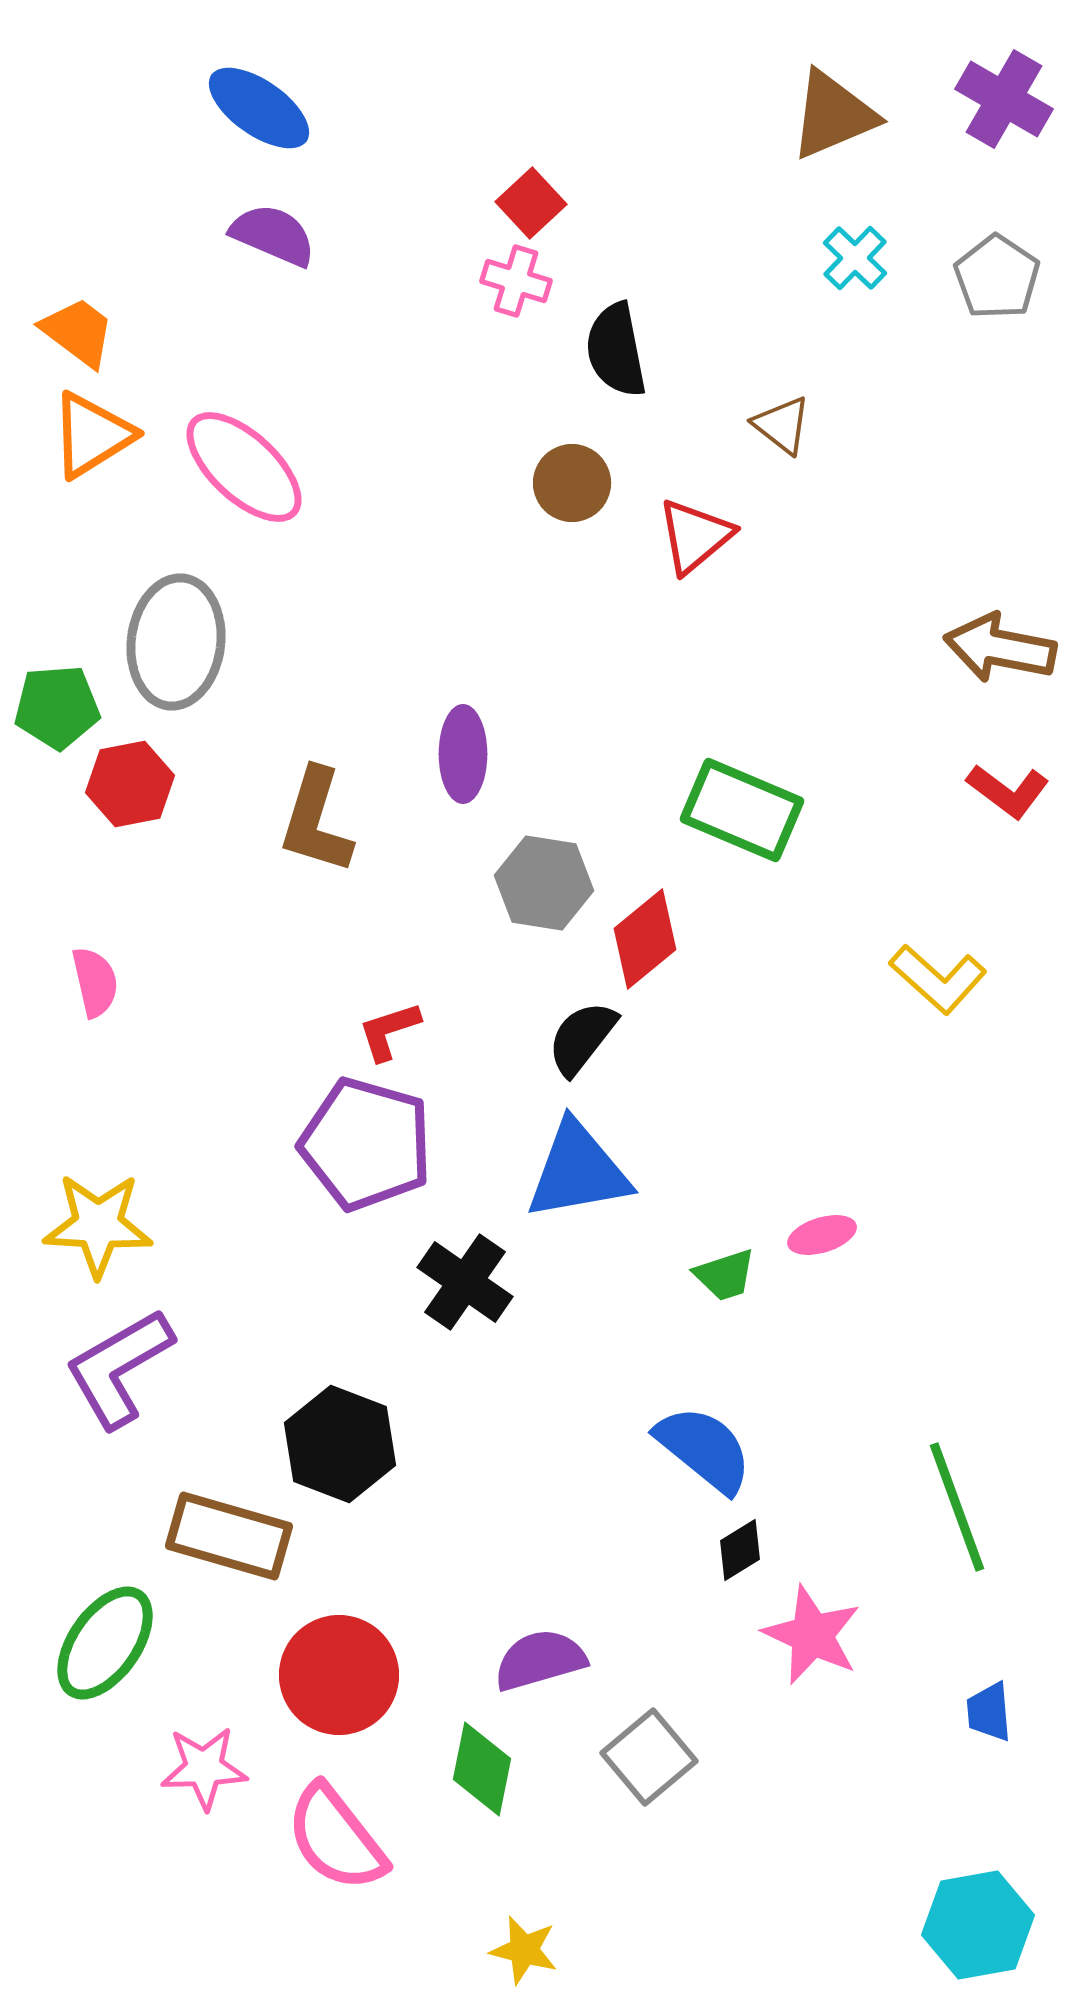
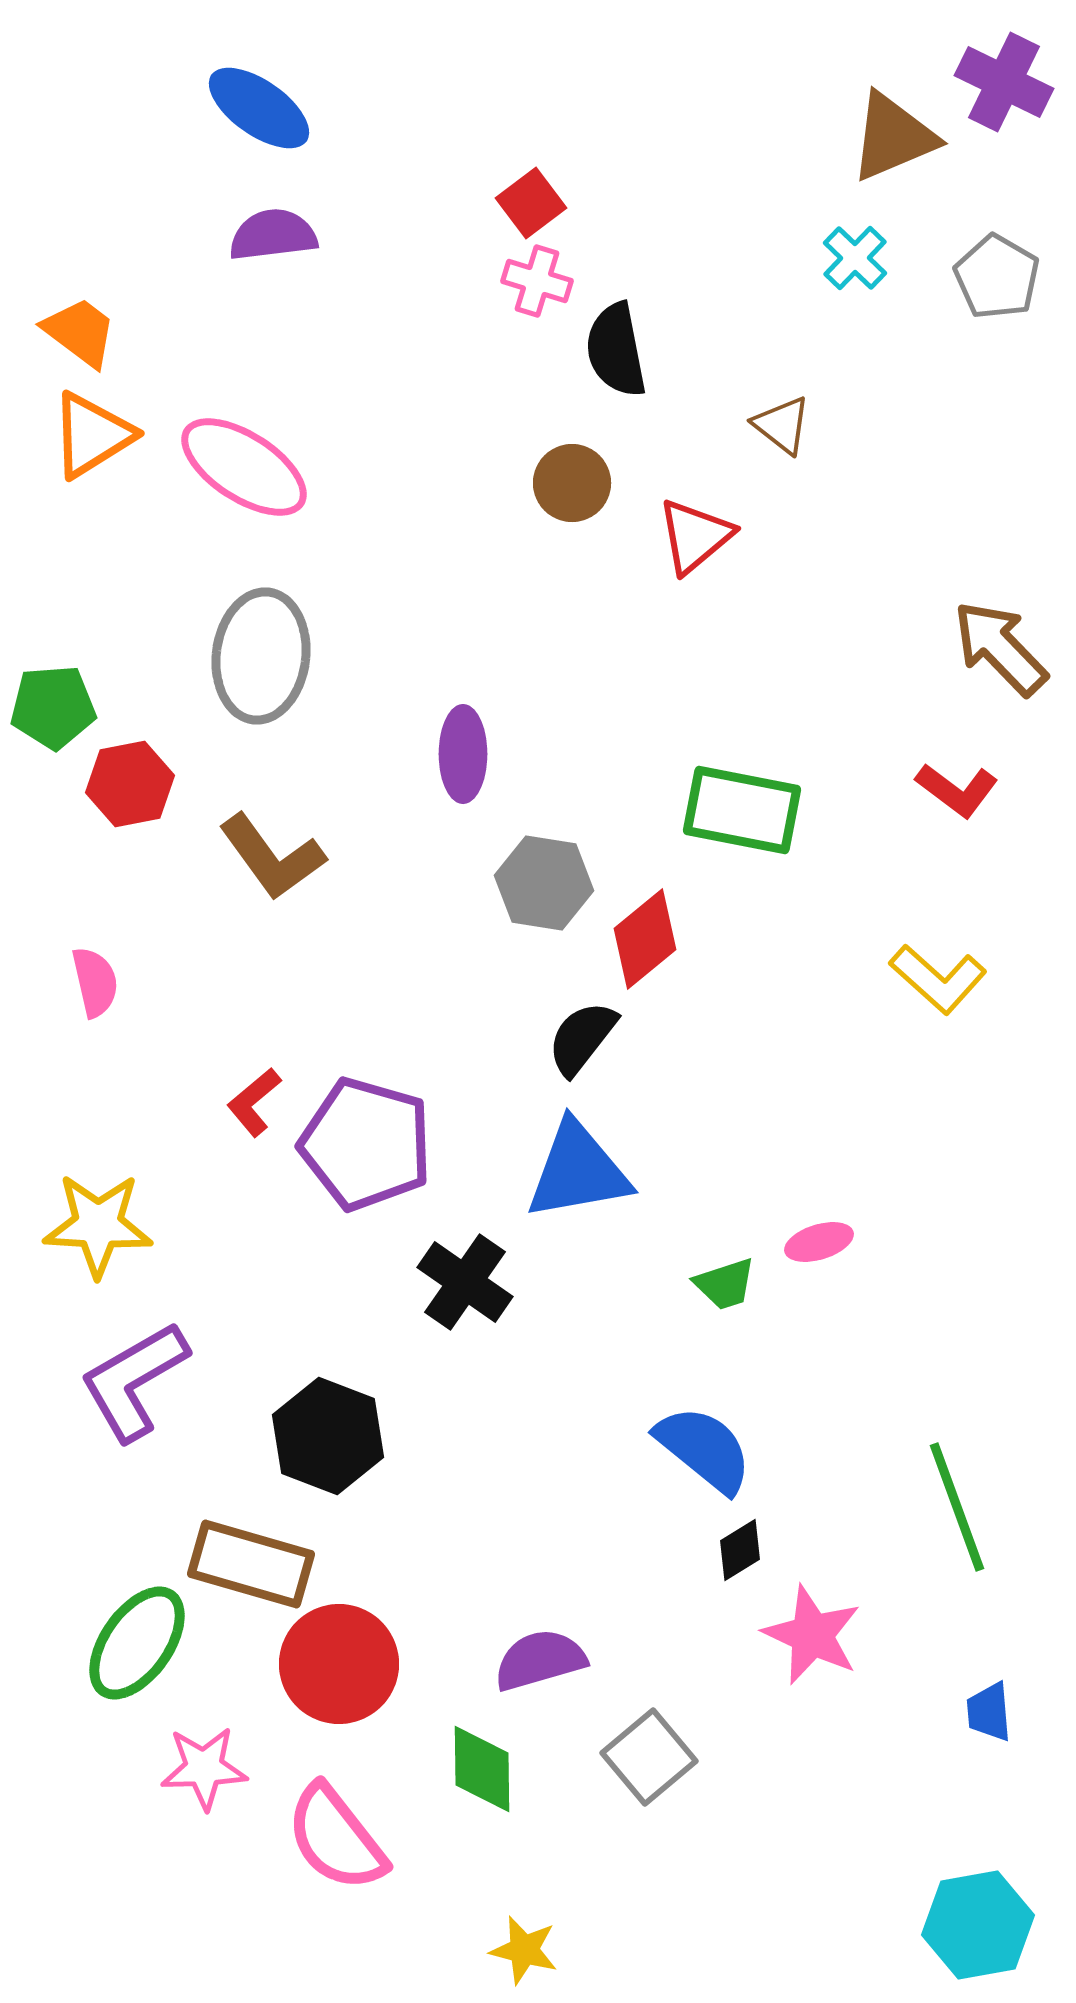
purple cross at (1004, 99): moved 17 px up; rotated 4 degrees counterclockwise
brown triangle at (833, 115): moved 60 px right, 22 px down
red square at (531, 203): rotated 6 degrees clockwise
purple semicircle at (273, 235): rotated 30 degrees counterclockwise
gray pentagon at (997, 277): rotated 4 degrees counterclockwise
pink cross at (516, 281): moved 21 px right
orange trapezoid at (78, 332): moved 2 px right
pink ellipse at (244, 467): rotated 10 degrees counterclockwise
gray ellipse at (176, 642): moved 85 px right, 14 px down
brown arrow at (1000, 648): rotated 35 degrees clockwise
green pentagon at (57, 707): moved 4 px left
red L-shape at (1008, 791): moved 51 px left, 1 px up
green rectangle at (742, 810): rotated 12 degrees counterclockwise
brown L-shape at (316, 821): moved 44 px left, 36 px down; rotated 53 degrees counterclockwise
red L-shape at (389, 1031): moved 135 px left, 71 px down; rotated 22 degrees counterclockwise
pink ellipse at (822, 1235): moved 3 px left, 7 px down
green trapezoid at (725, 1275): moved 9 px down
purple L-shape at (119, 1368): moved 15 px right, 13 px down
black hexagon at (340, 1444): moved 12 px left, 8 px up
brown rectangle at (229, 1536): moved 22 px right, 28 px down
green ellipse at (105, 1643): moved 32 px right
red circle at (339, 1675): moved 11 px up
green diamond at (482, 1769): rotated 12 degrees counterclockwise
